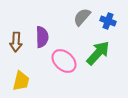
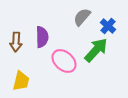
blue cross: moved 5 px down; rotated 21 degrees clockwise
green arrow: moved 2 px left, 3 px up
